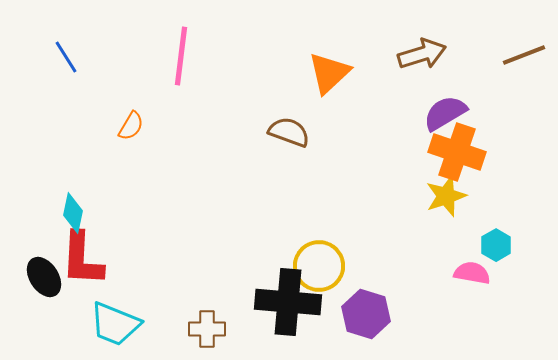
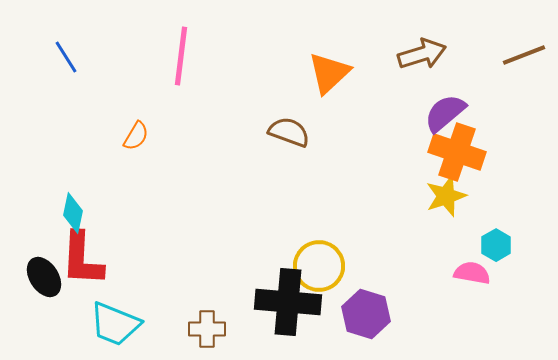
purple semicircle: rotated 9 degrees counterclockwise
orange semicircle: moved 5 px right, 10 px down
